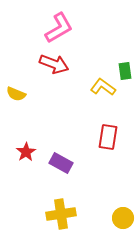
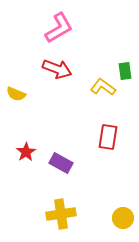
red arrow: moved 3 px right, 5 px down
